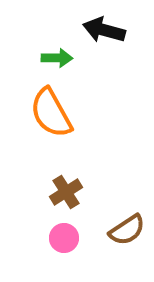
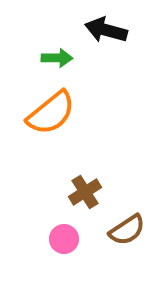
black arrow: moved 2 px right
orange semicircle: rotated 100 degrees counterclockwise
brown cross: moved 19 px right
pink circle: moved 1 px down
